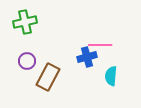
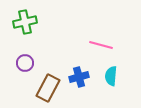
pink line: moved 1 px right; rotated 15 degrees clockwise
blue cross: moved 8 px left, 20 px down
purple circle: moved 2 px left, 2 px down
brown rectangle: moved 11 px down
